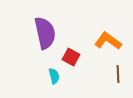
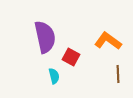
purple semicircle: moved 4 px down
